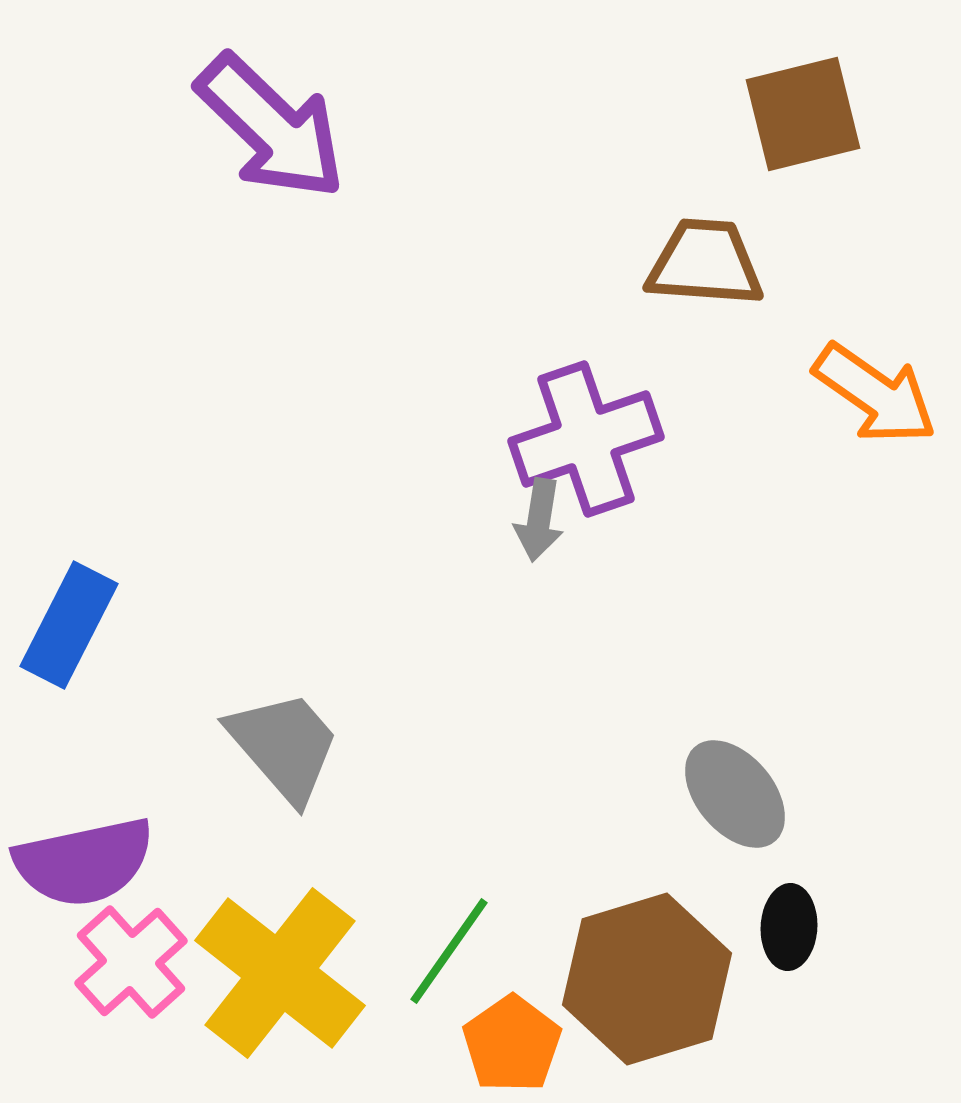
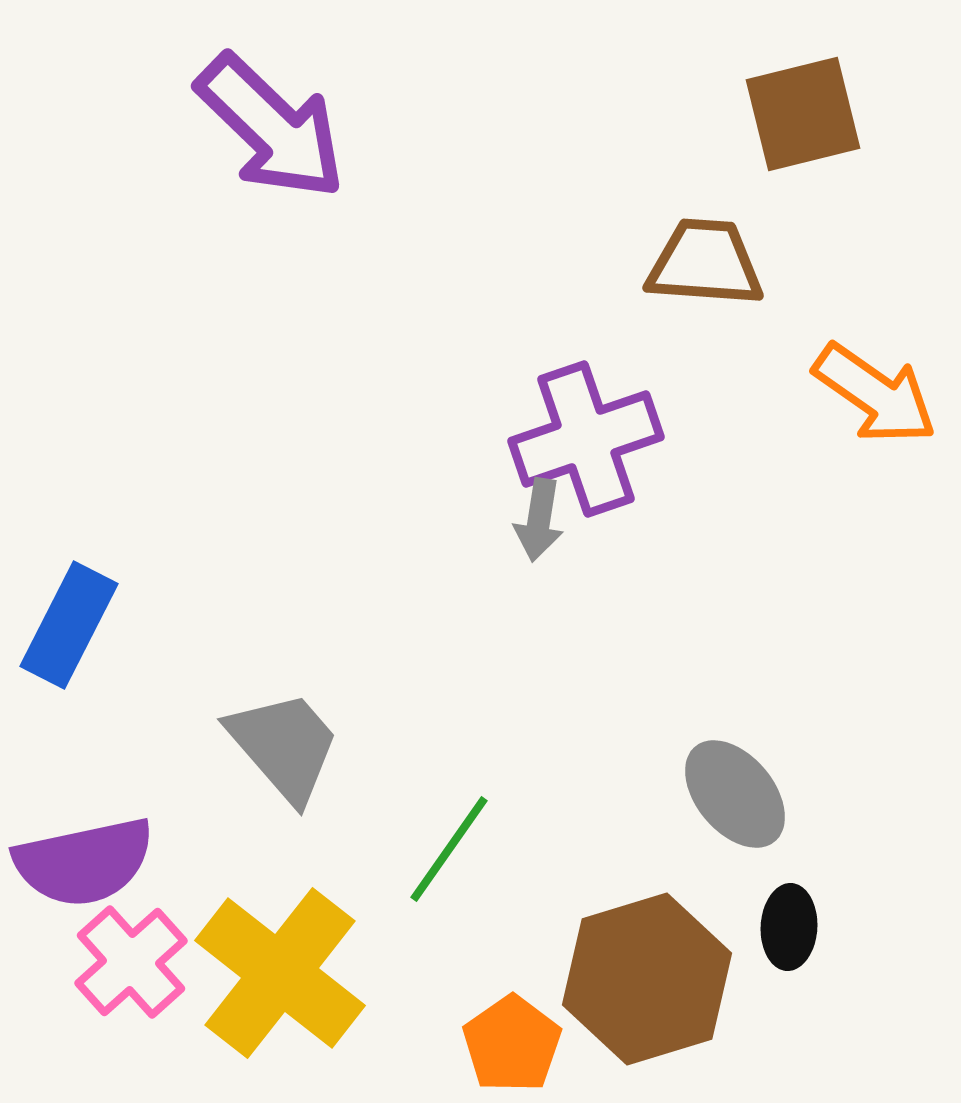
green line: moved 102 px up
